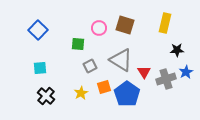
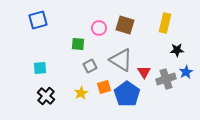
blue square: moved 10 px up; rotated 30 degrees clockwise
